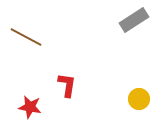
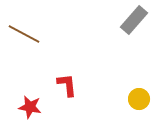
gray rectangle: rotated 16 degrees counterclockwise
brown line: moved 2 px left, 3 px up
red L-shape: rotated 15 degrees counterclockwise
